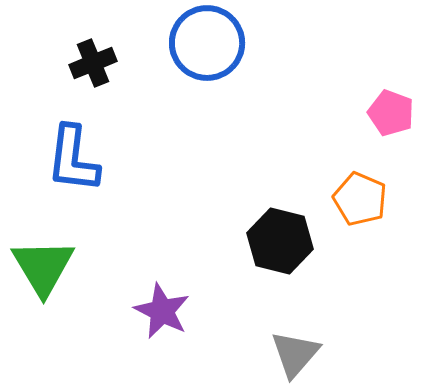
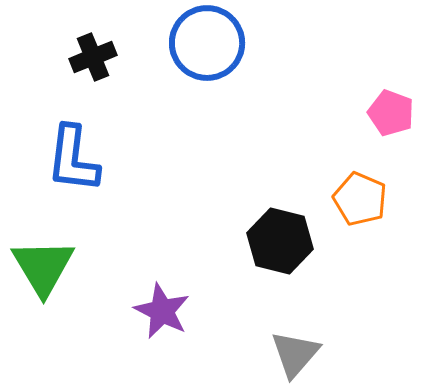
black cross: moved 6 px up
